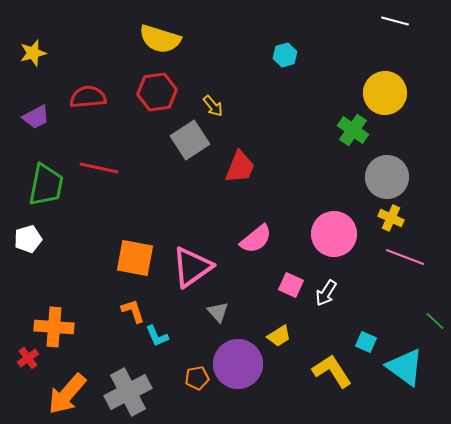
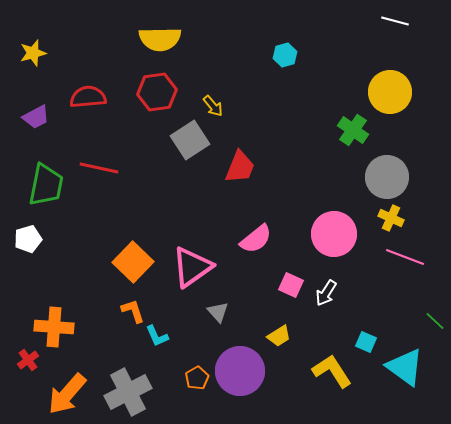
yellow semicircle: rotated 18 degrees counterclockwise
yellow circle: moved 5 px right, 1 px up
orange square: moved 2 px left, 4 px down; rotated 33 degrees clockwise
red cross: moved 2 px down
purple circle: moved 2 px right, 7 px down
orange pentagon: rotated 20 degrees counterclockwise
